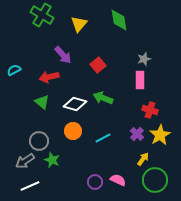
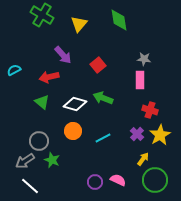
gray star: rotated 24 degrees clockwise
white line: rotated 66 degrees clockwise
